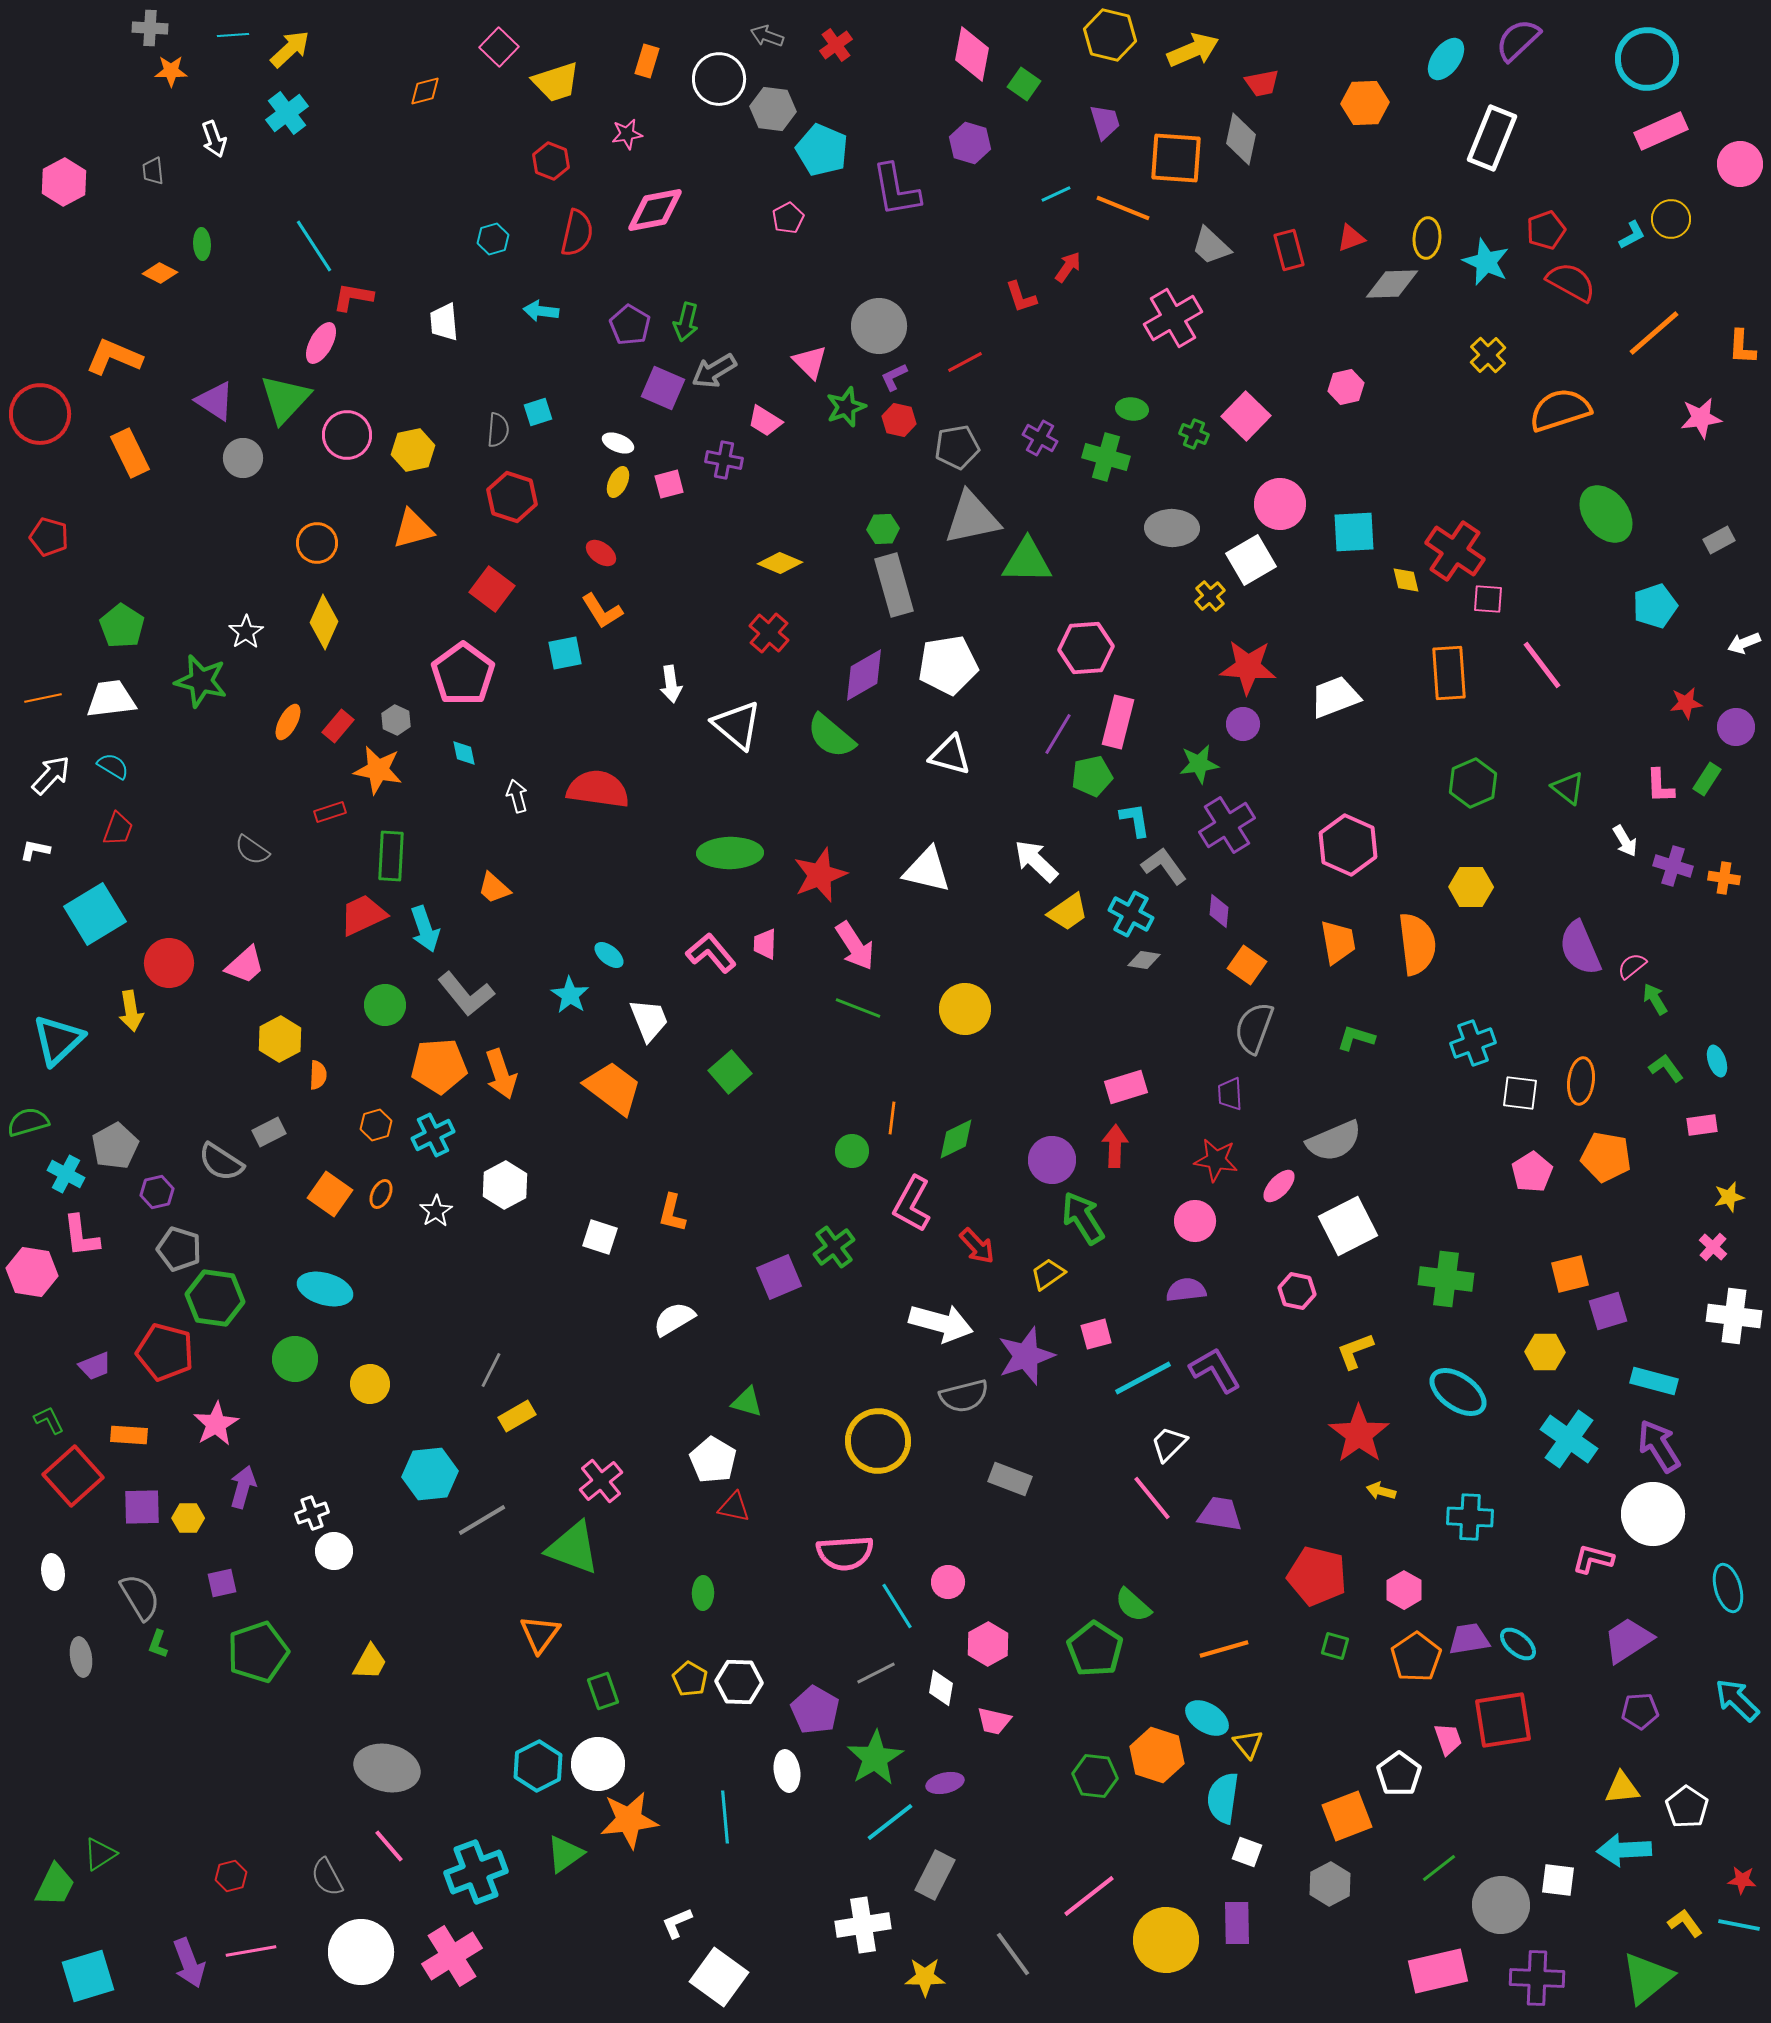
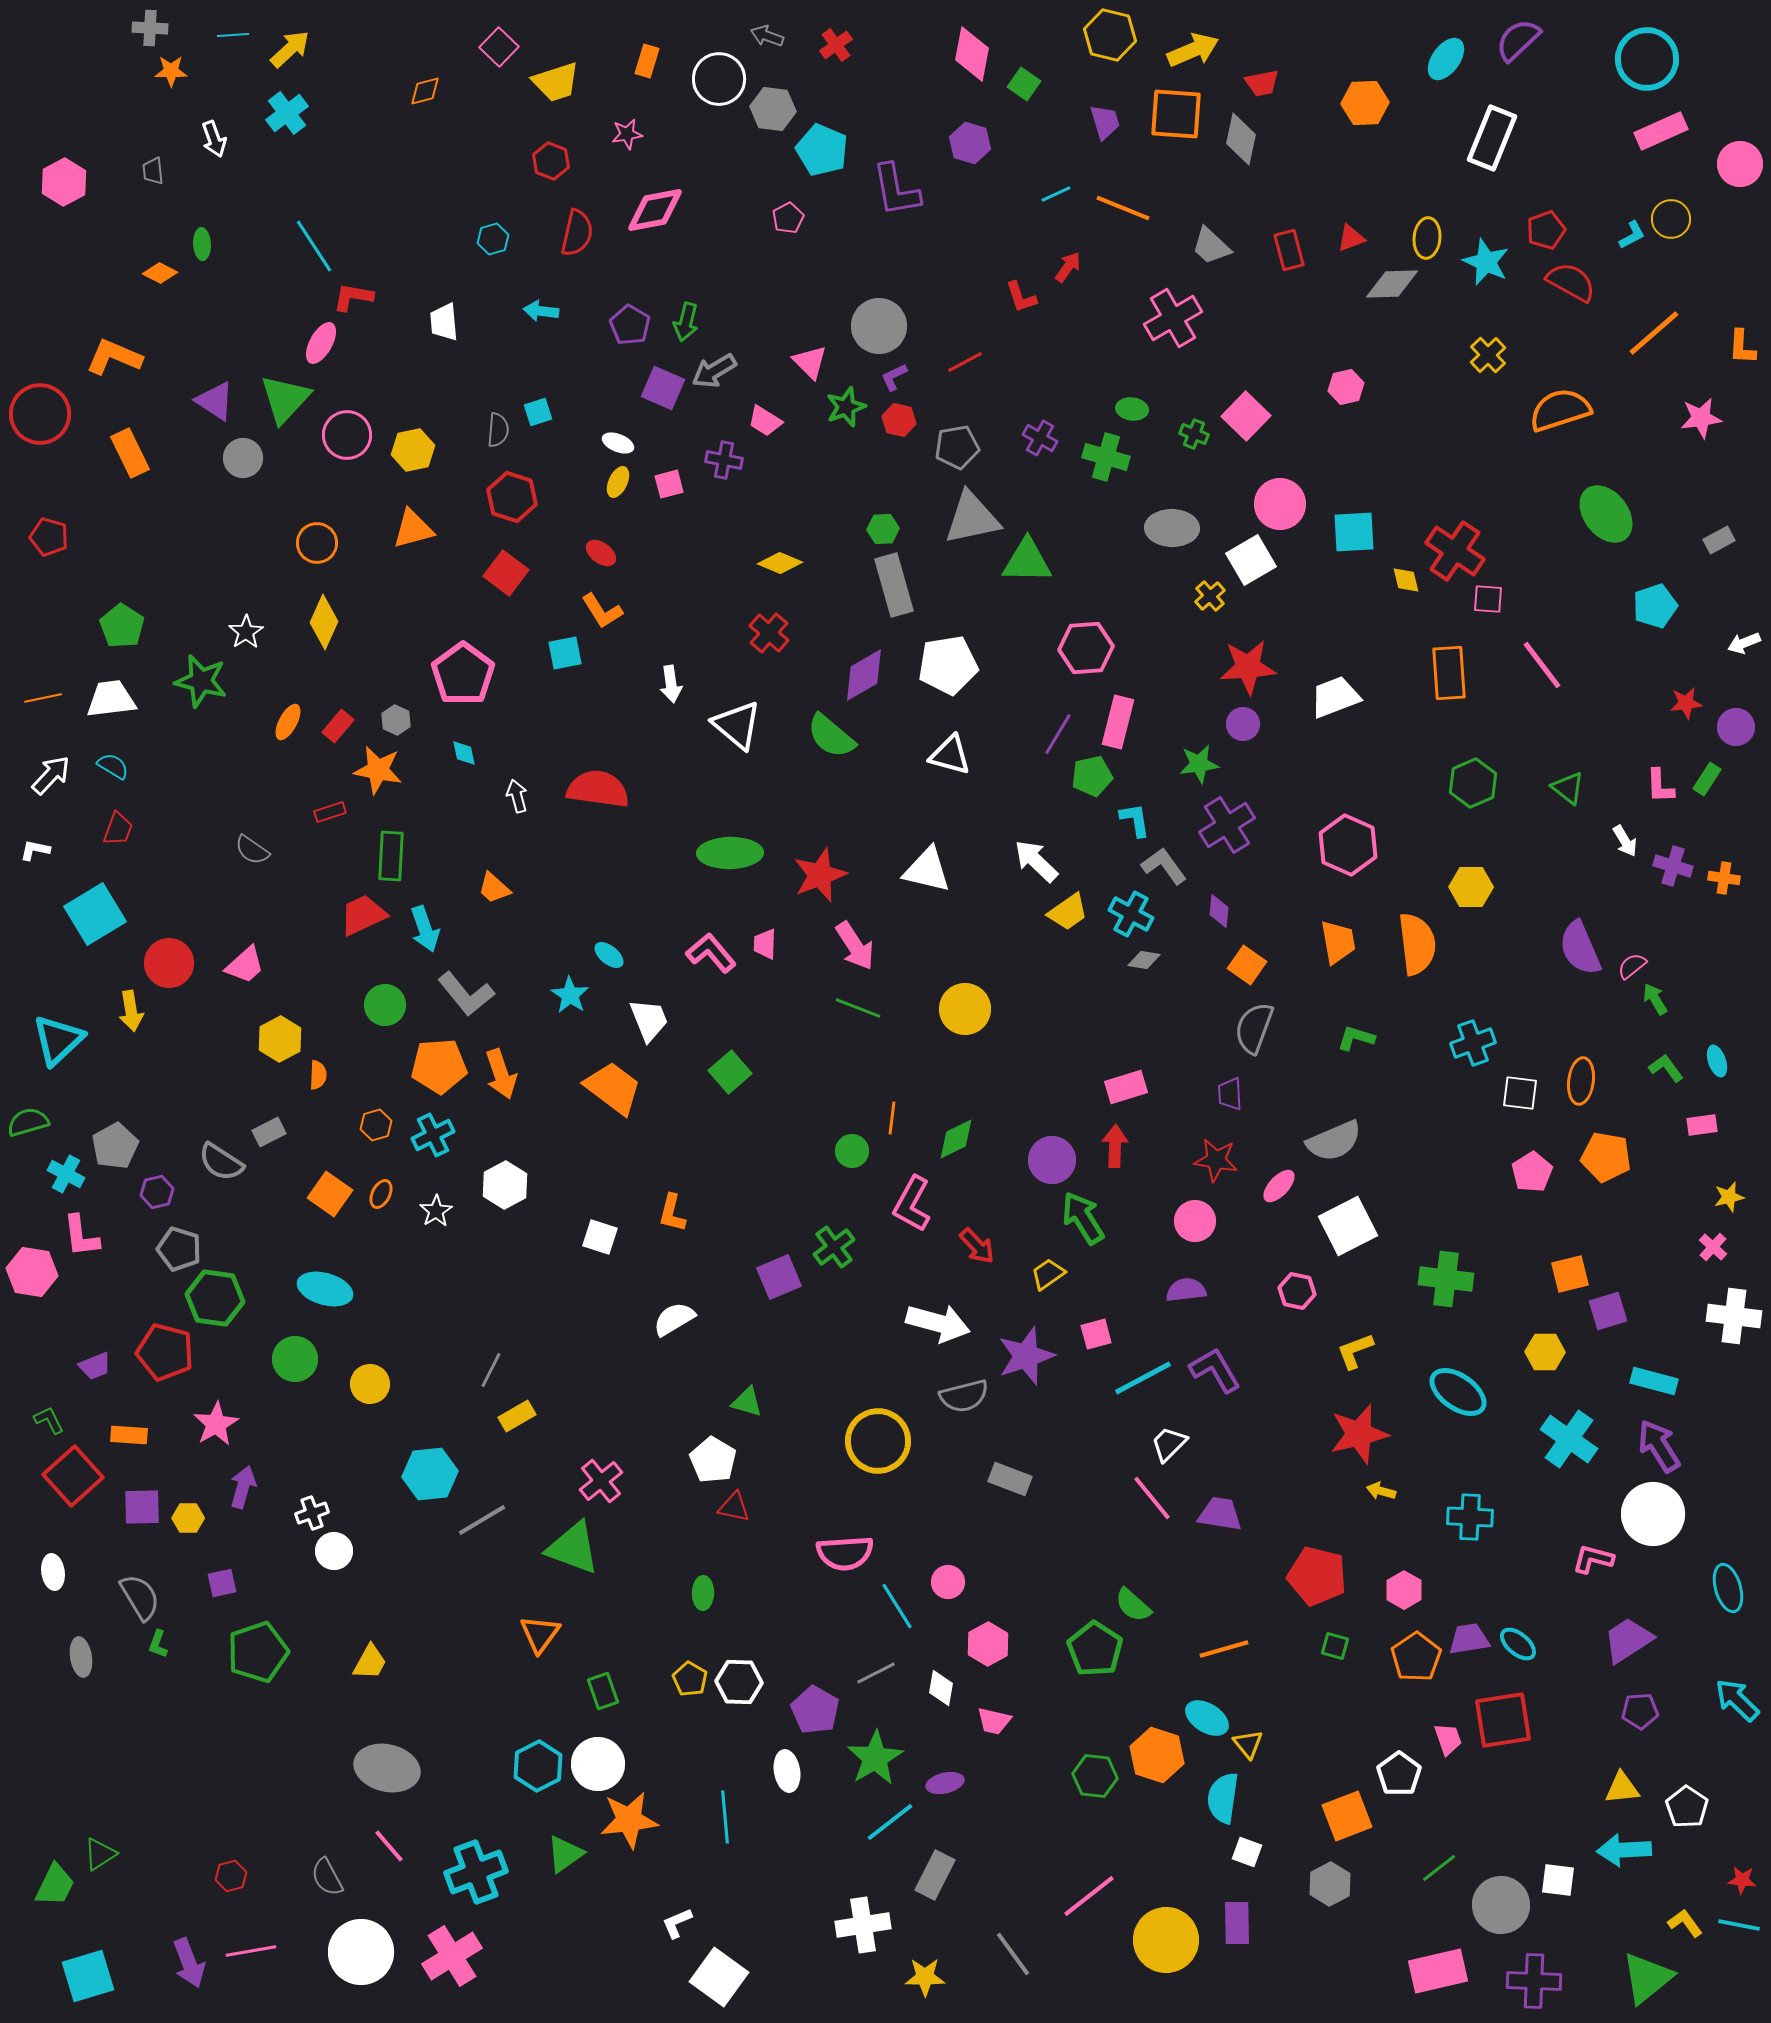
orange square at (1176, 158): moved 44 px up
red square at (492, 589): moved 14 px right, 16 px up
red star at (1248, 667): rotated 8 degrees counterclockwise
white arrow at (941, 1323): moved 3 px left
red star at (1359, 1434): rotated 22 degrees clockwise
purple cross at (1537, 1978): moved 3 px left, 3 px down
